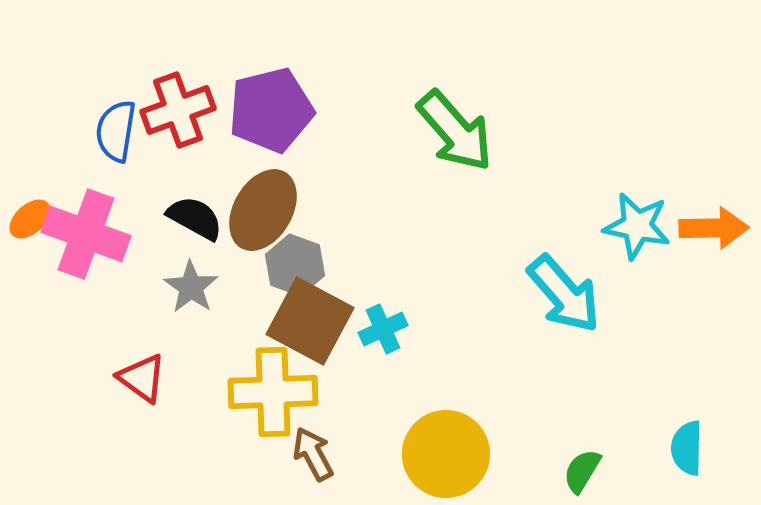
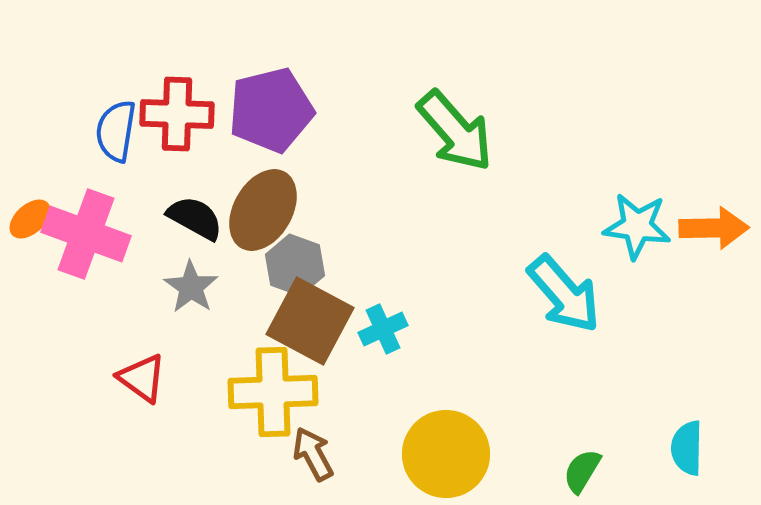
red cross: moved 1 px left, 4 px down; rotated 22 degrees clockwise
cyan star: rotated 4 degrees counterclockwise
